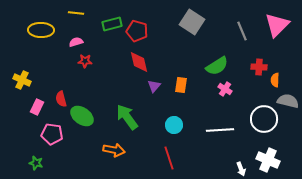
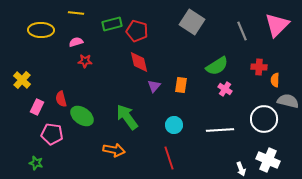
yellow cross: rotated 18 degrees clockwise
